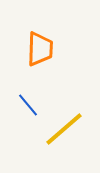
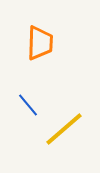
orange trapezoid: moved 6 px up
